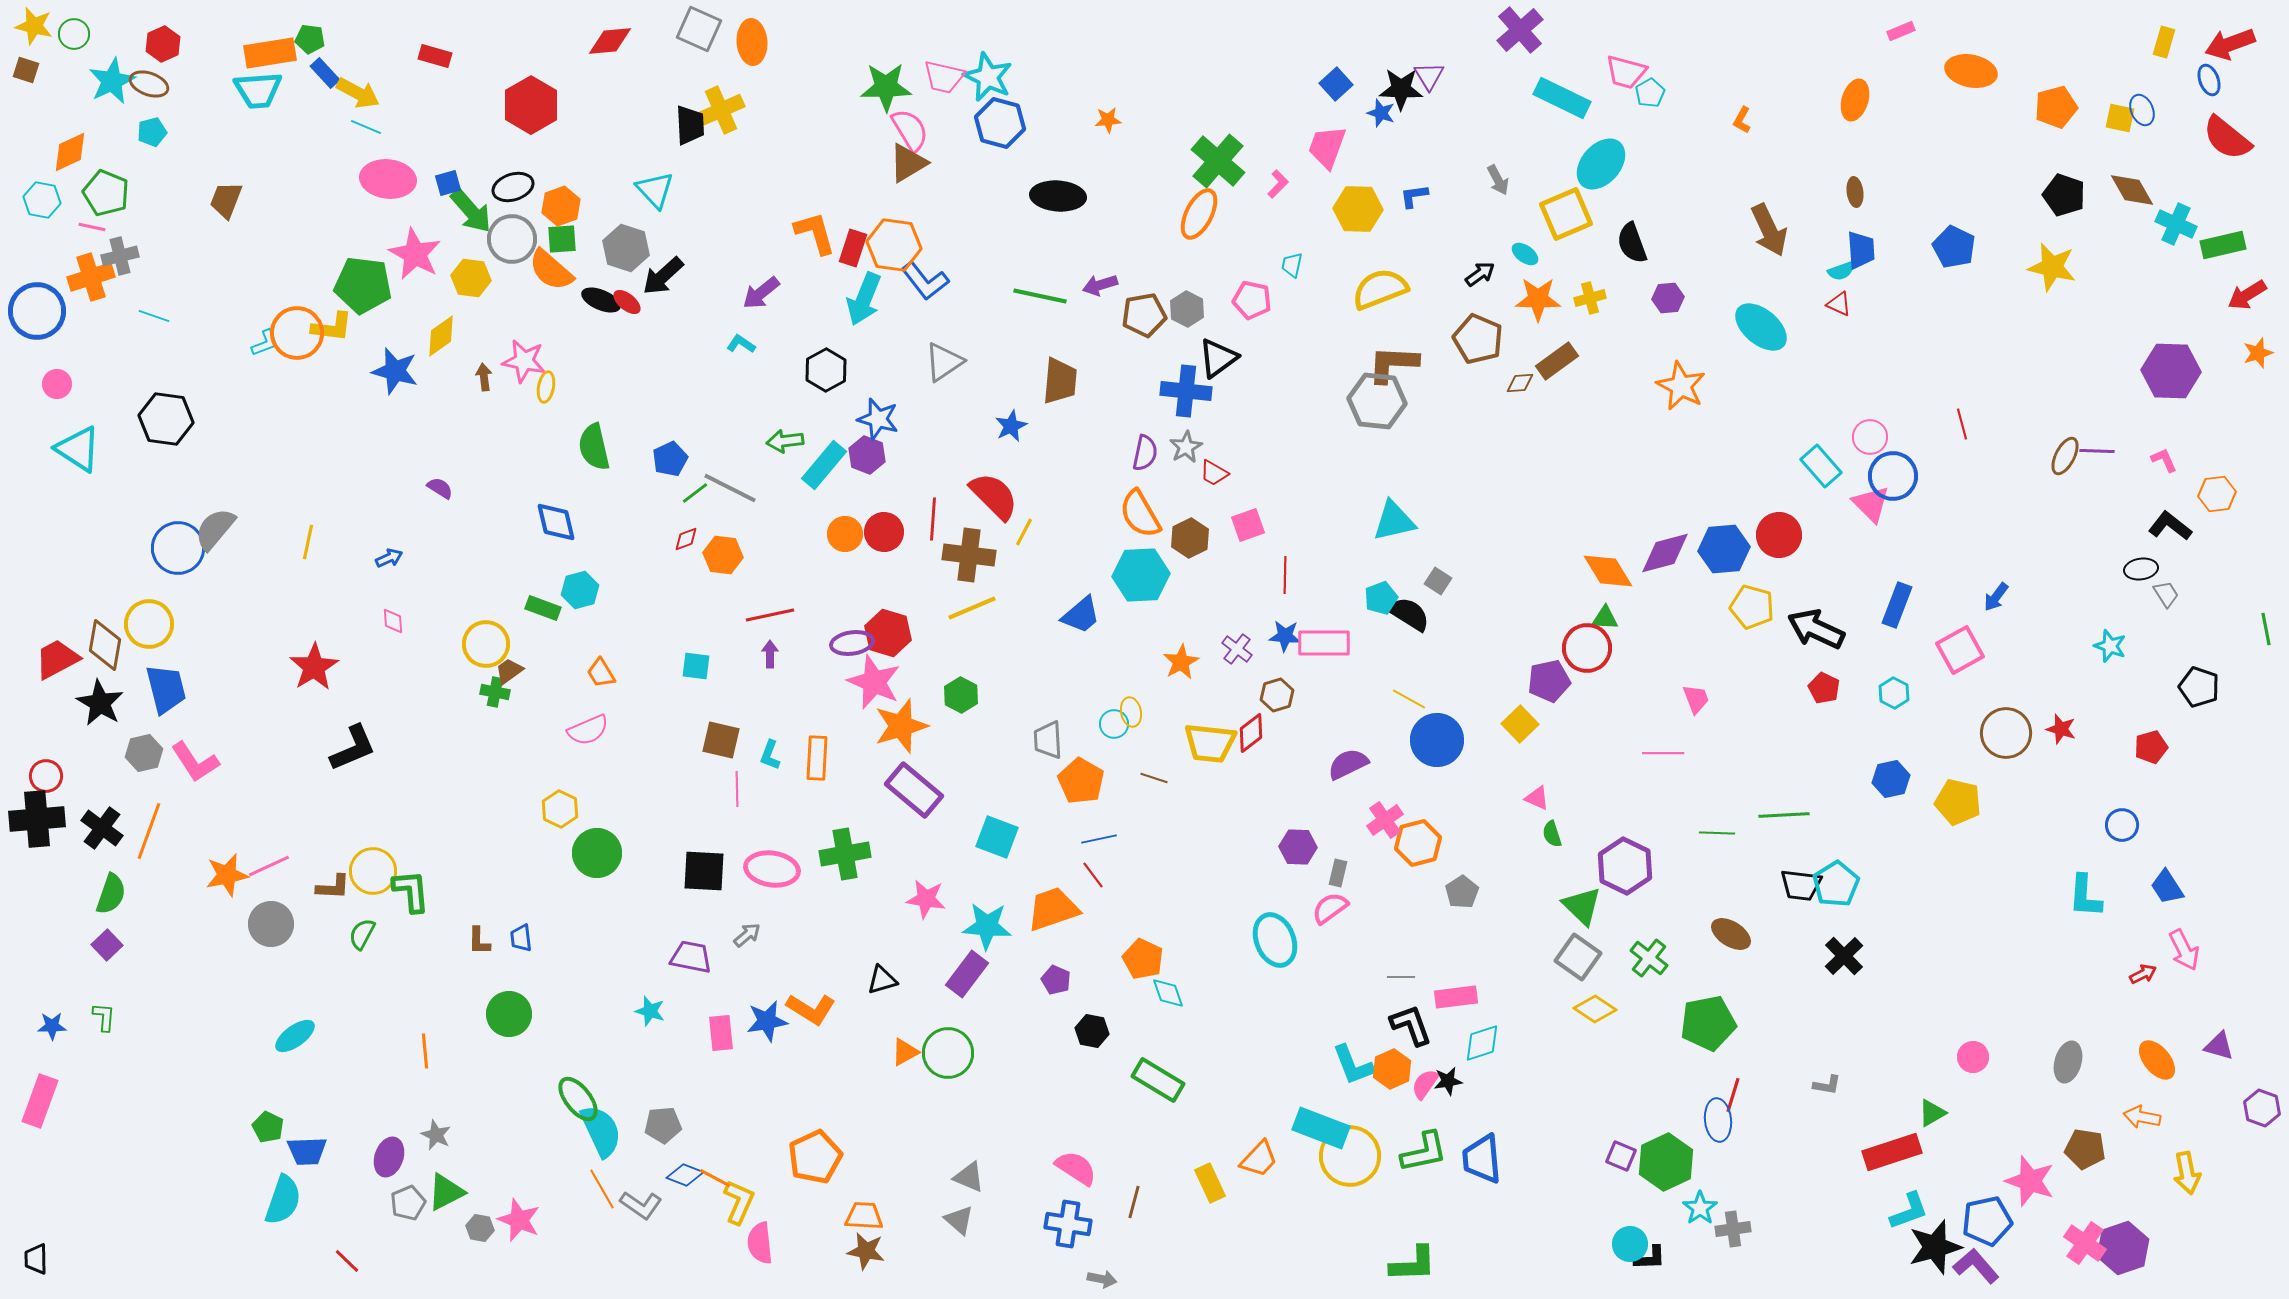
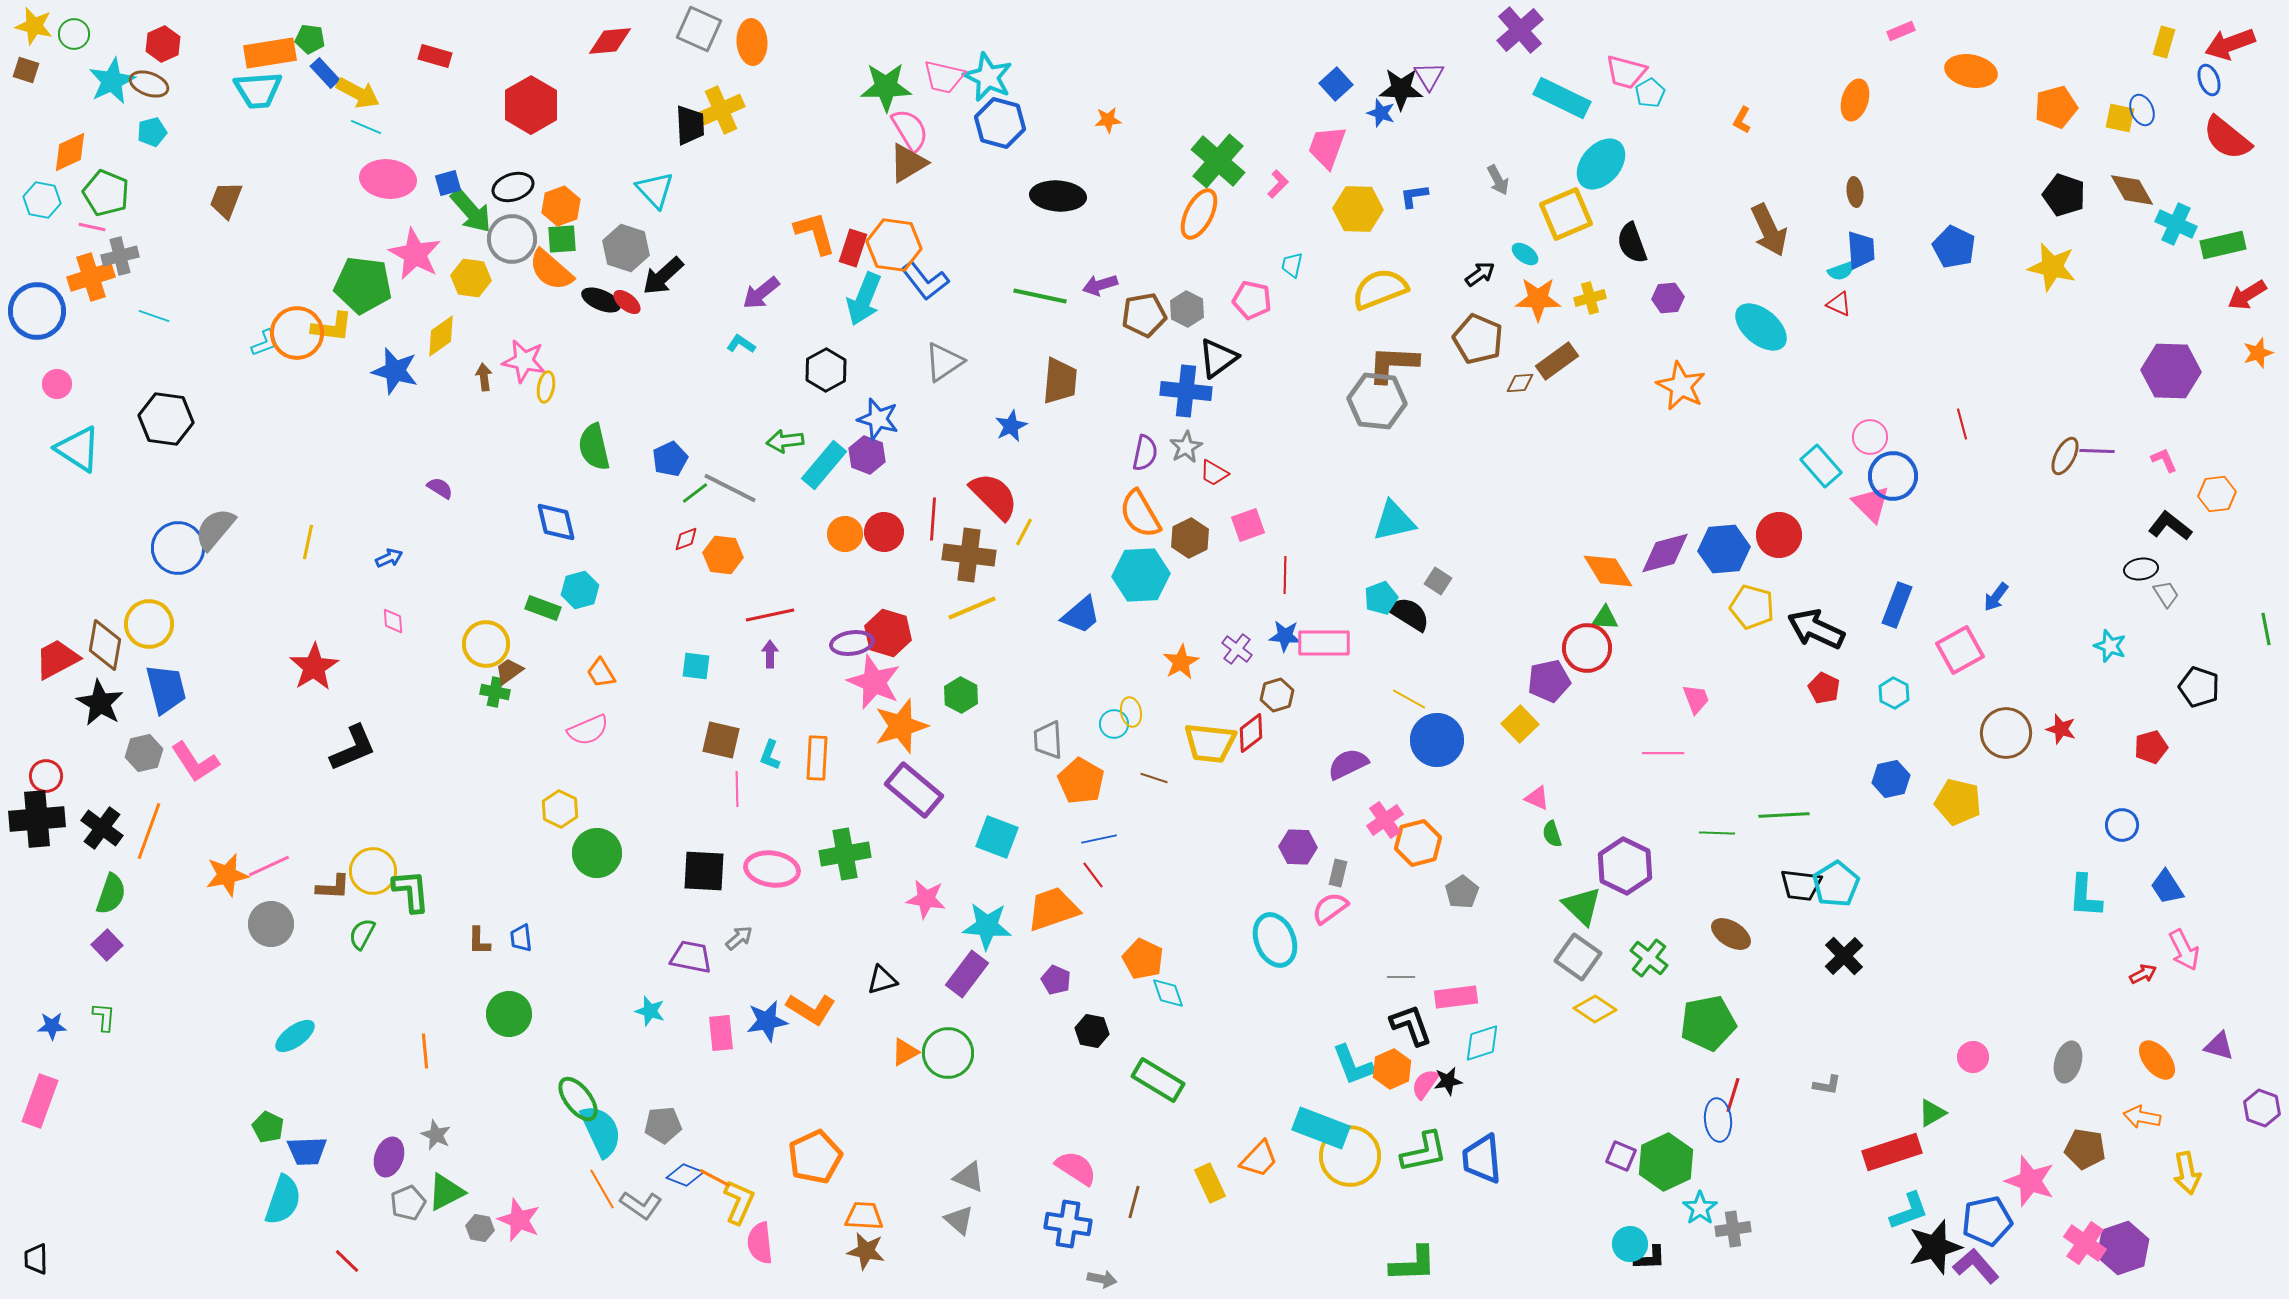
gray arrow at (747, 935): moved 8 px left, 3 px down
